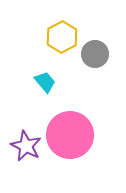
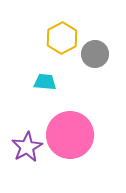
yellow hexagon: moved 1 px down
cyan trapezoid: rotated 45 degrees counterclockwise
purple star: moved 1 px right, 1 px down; rotated 16 degrees clockwise
